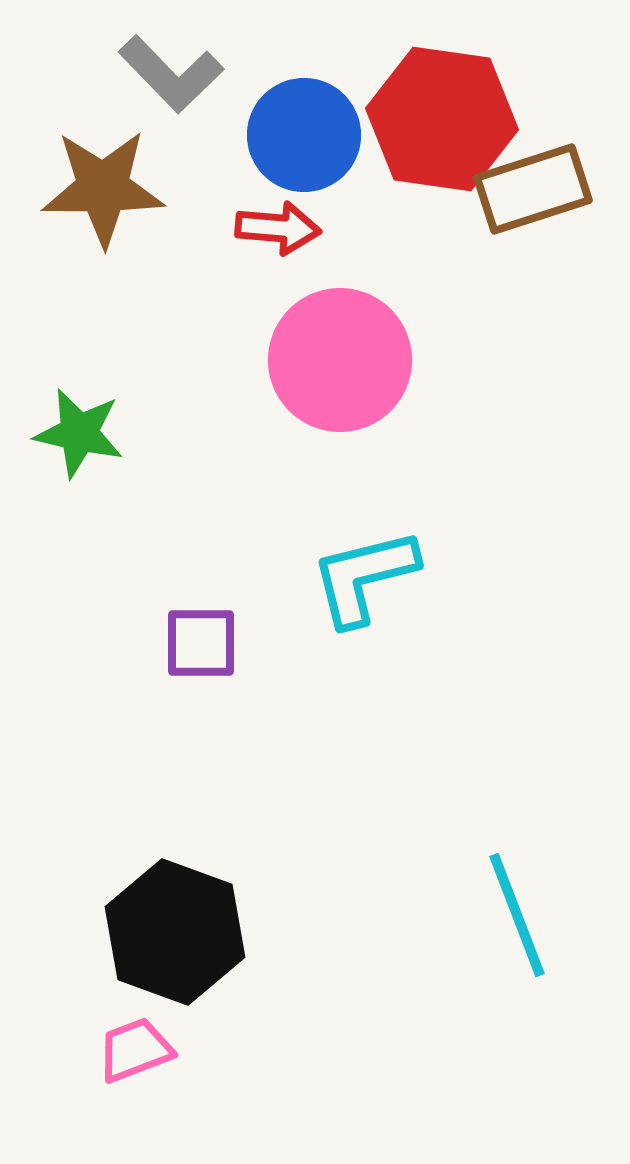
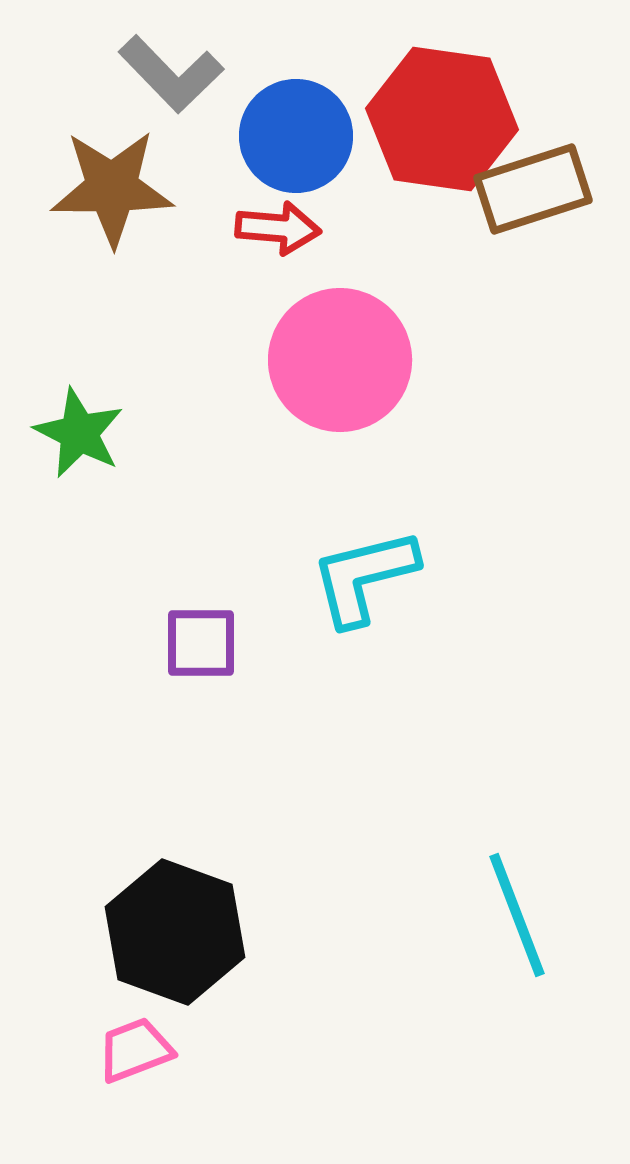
blue circle: moved 8 px left, 1 px down
brown star: moved 9 px right
green star: rotated 14 degrees clockwise
